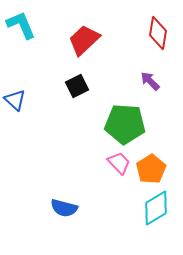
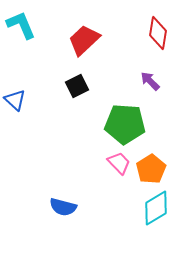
blue semicircle: moved 1 px left, 1 px up
